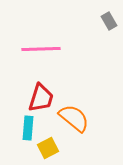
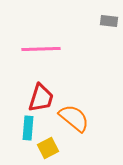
gray rectangle: rotated 54 degrees counterclockwise
